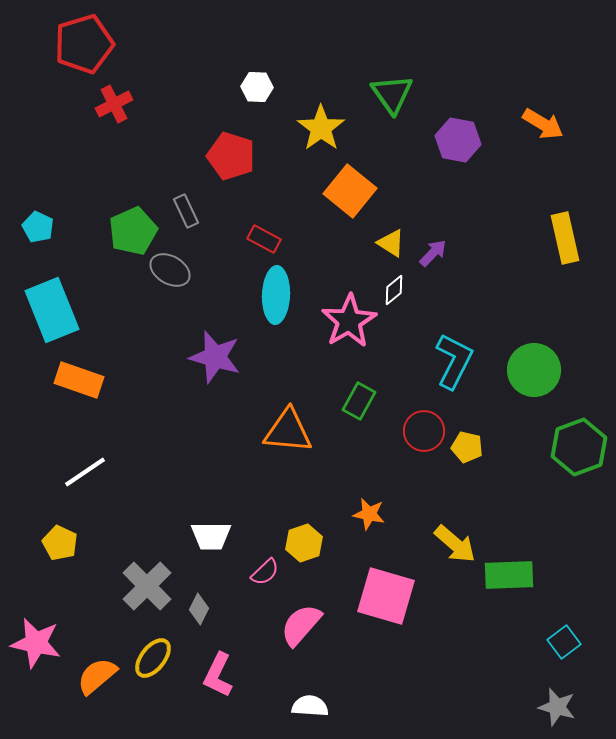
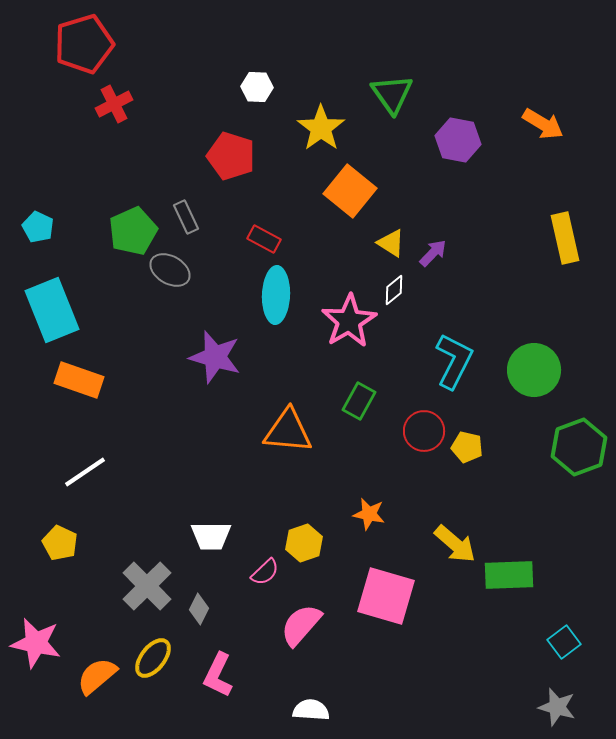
gray rectangle at (186, 211): moved 6 px down
white semicircle at (310, 706): moved 1 px right, 4 px down
